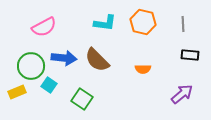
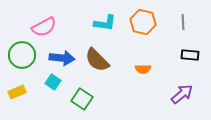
gray line: moved 2 px up
blue arrow: moved 2 px left
green circle: moved 9 px left, 11 px up
cyan square: moved 4 px right, 3 px up
